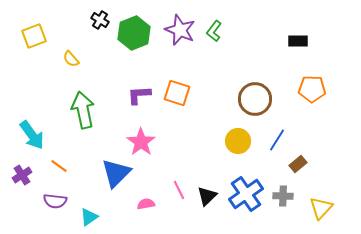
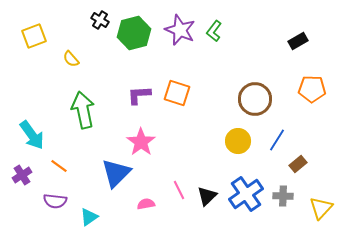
green hexagon: rotated 8 degrees clockwise
black rectangle: rotated 30 degrees counterclockwise
